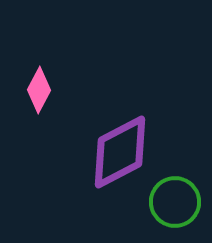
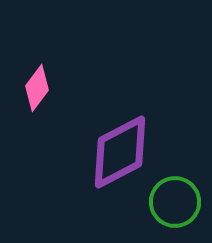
pink diamond: moved 2 px left, 2 px up; rotated 9 degrees clockwise
